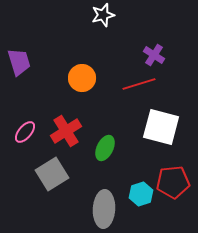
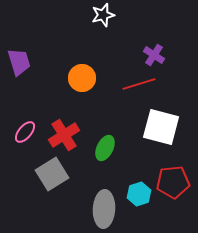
red cross: moved 2 px left, 4 px down
cyan hexagon: moved 2 px left
